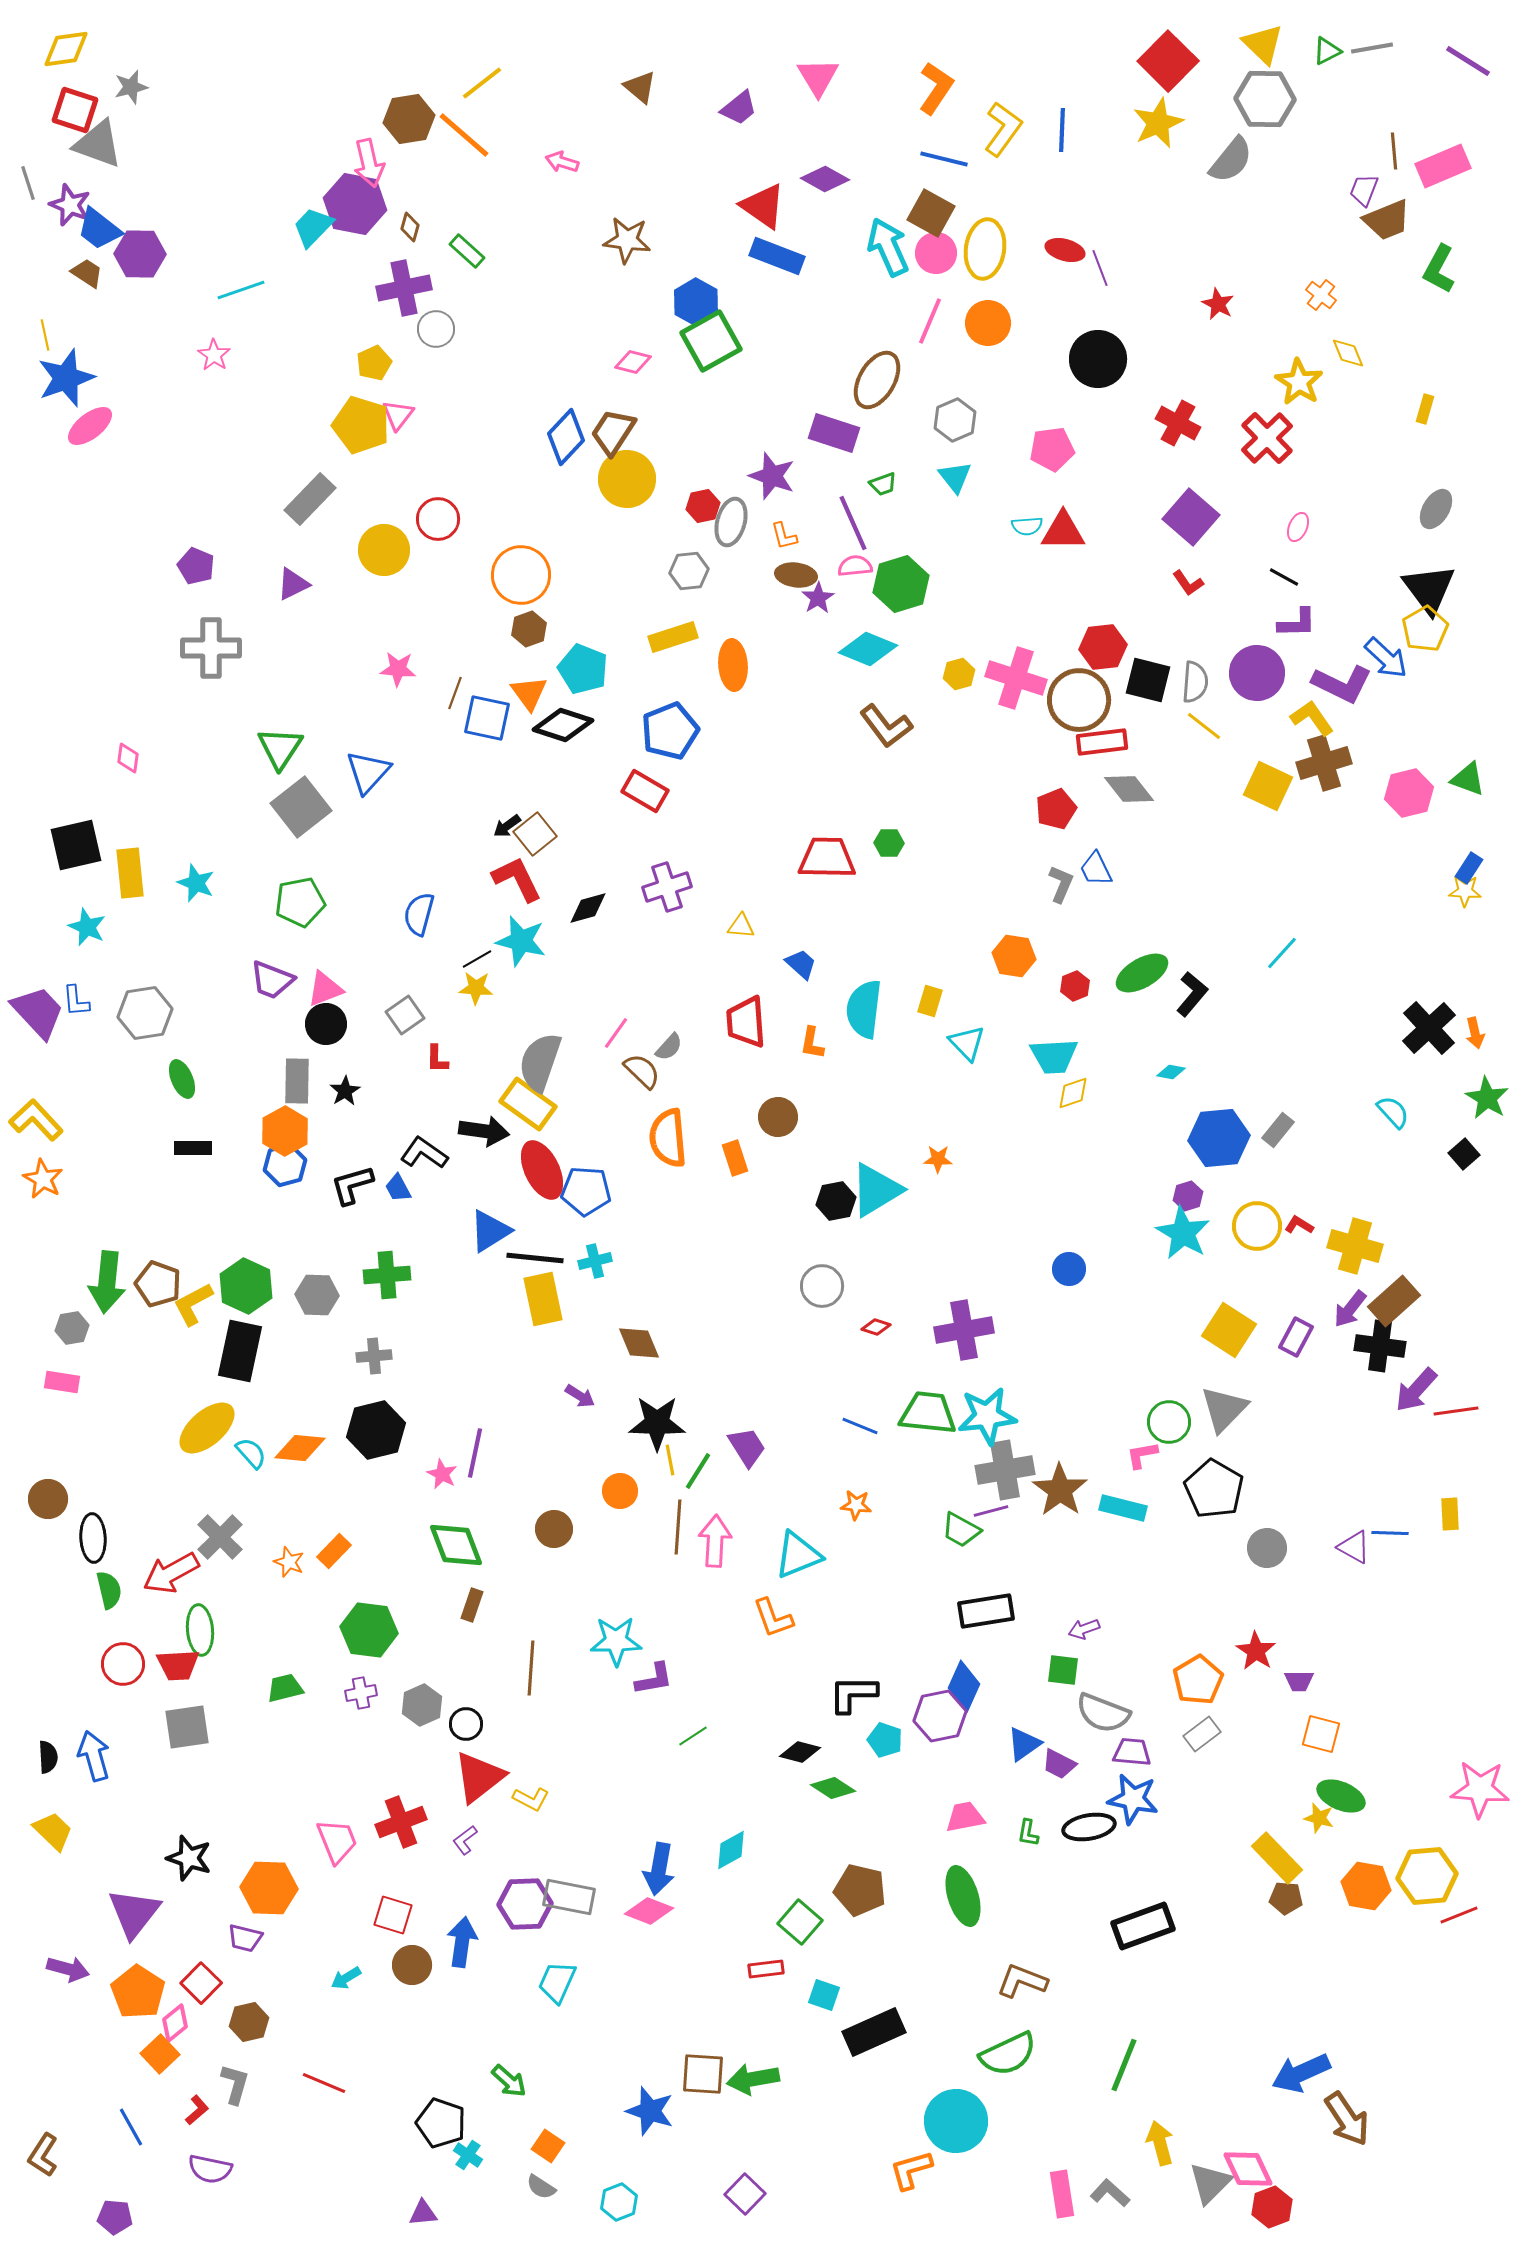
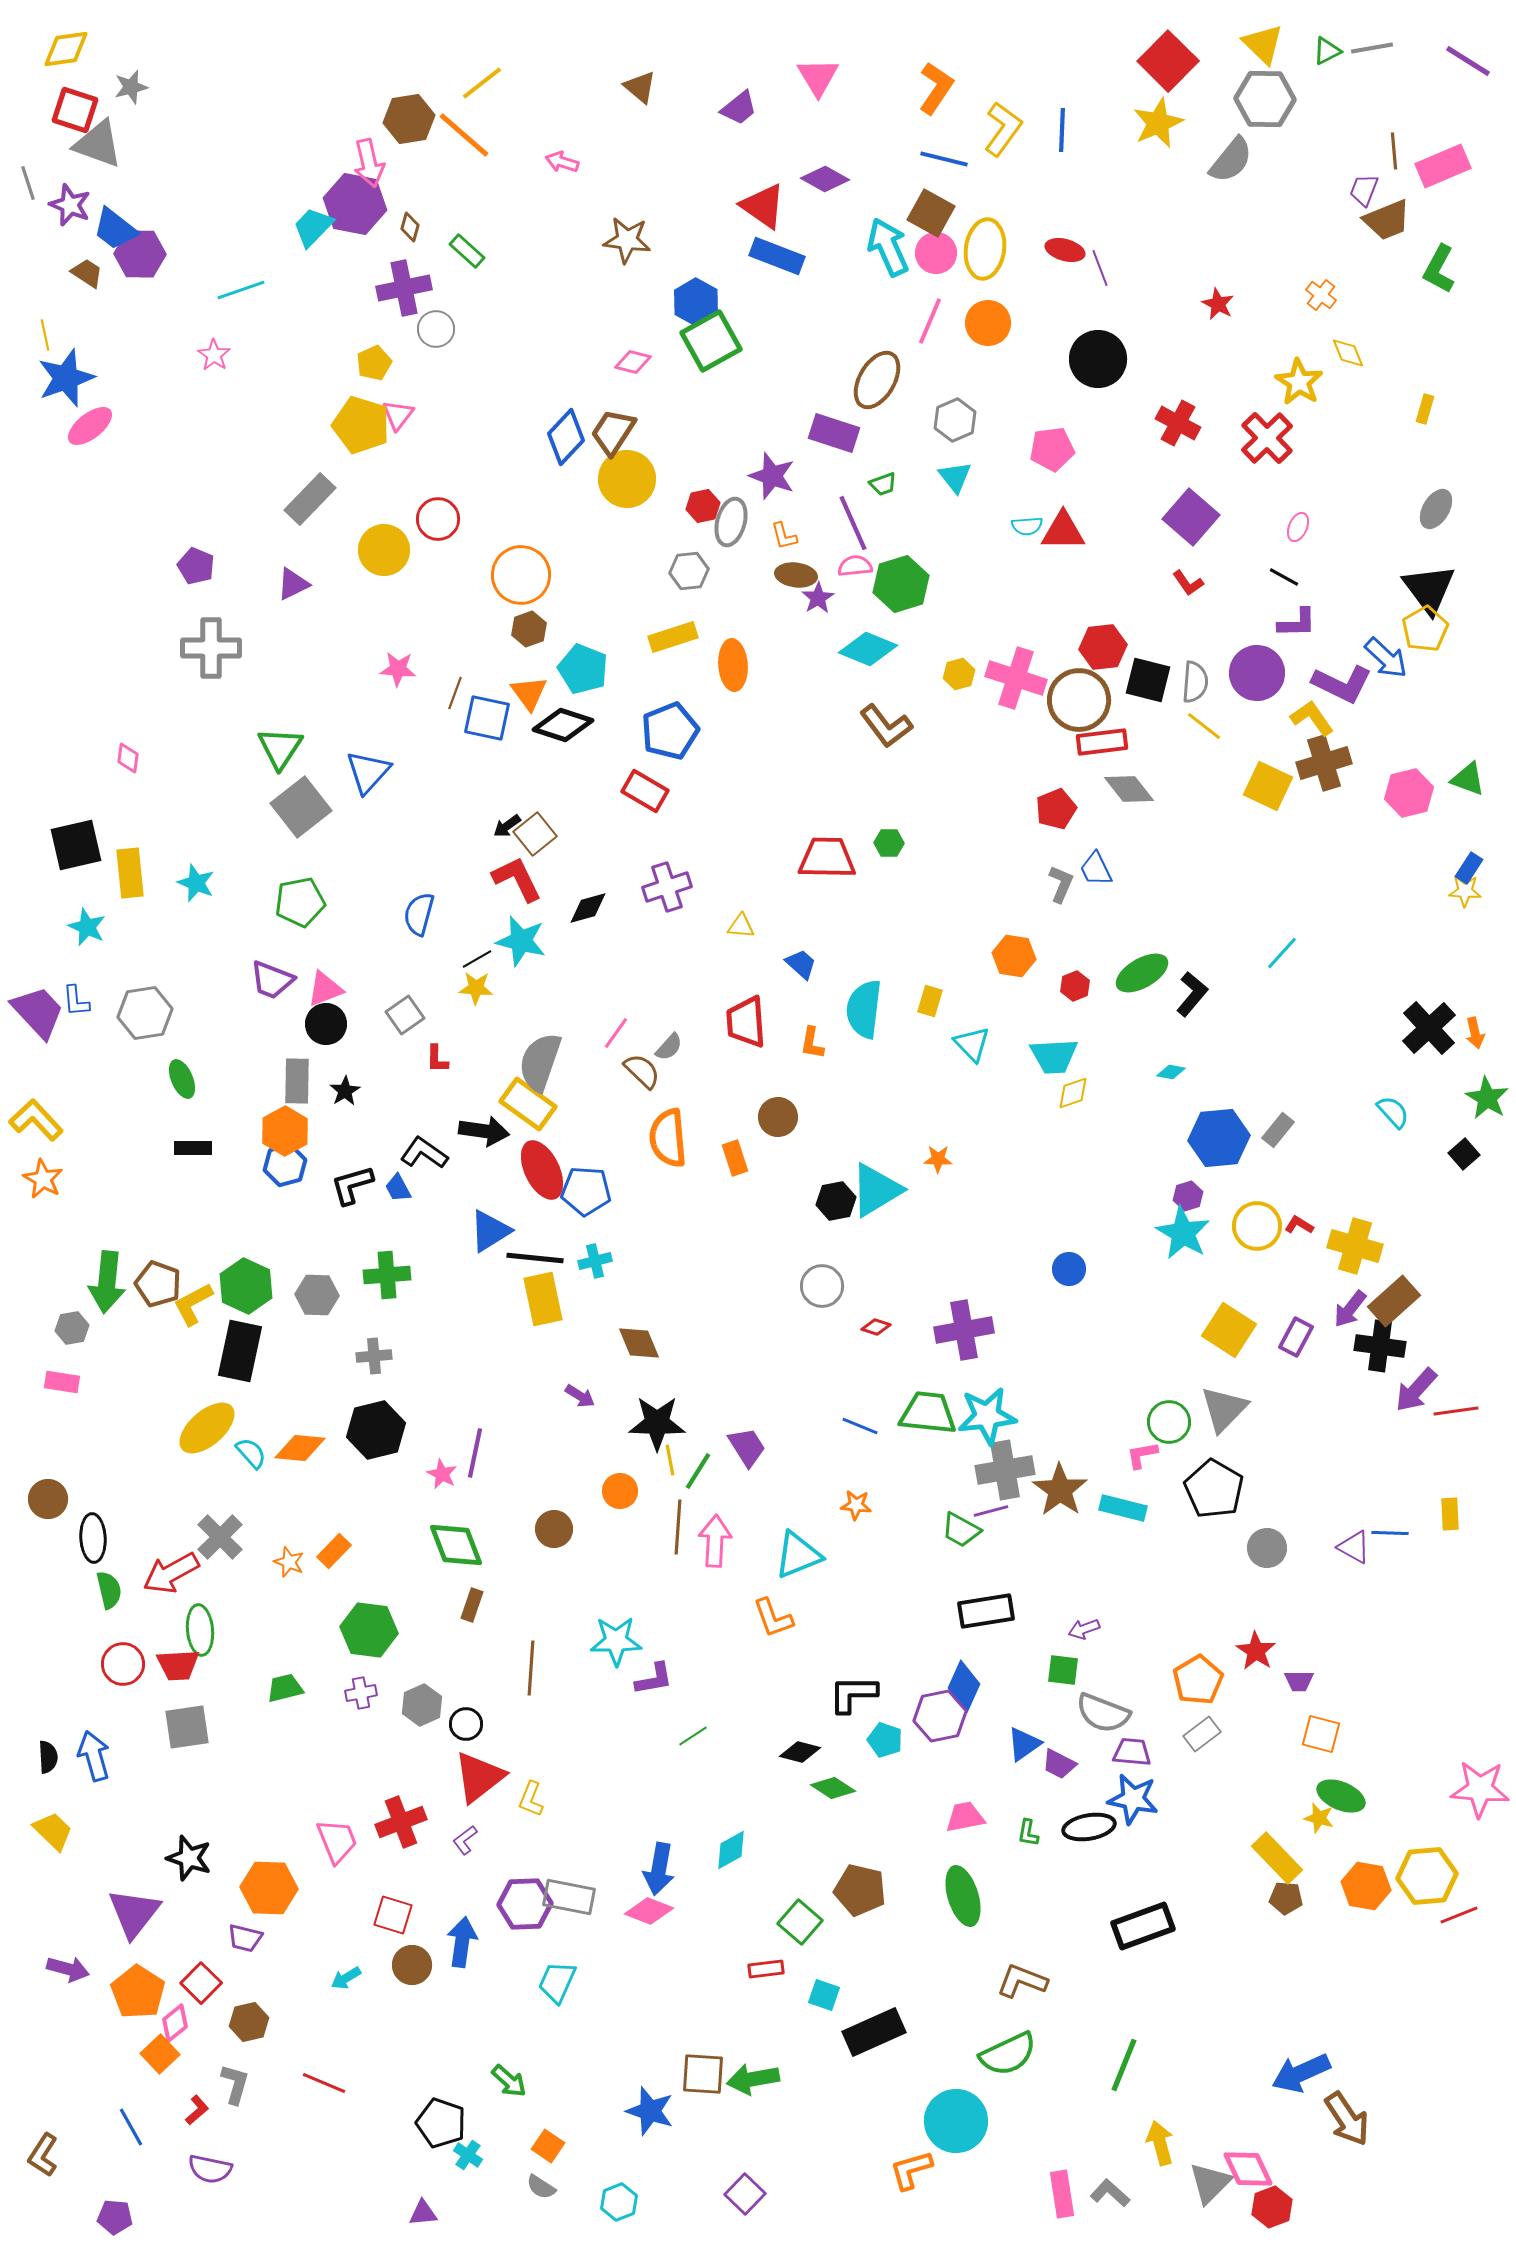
blue trapezoid at (99, 229): moved 16 px right
cyan triangle at (967, 1043): moved 5 px right, 1 px down
yellow L-shape at (531, 1799): rotated 84 degrees clockwise
